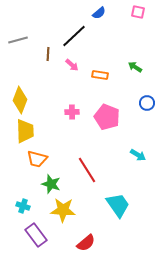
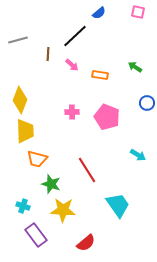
black line: moved 1 px right
